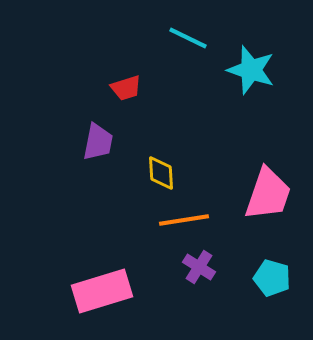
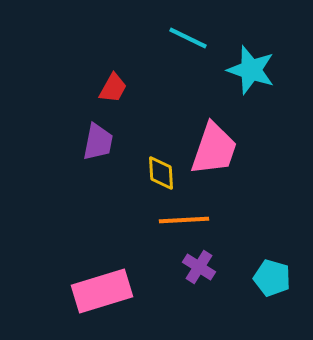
red trapezoid: moved 13 px left; rotated 44 degrees counterclockwise
pink trapezoid: moved 54 px left, 45 px up
orange line: rotated 6 degrees clockwise
